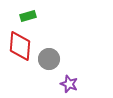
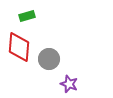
green rectangle: moved 1 px left
red diamond: moved 1 px left, 1 px down
